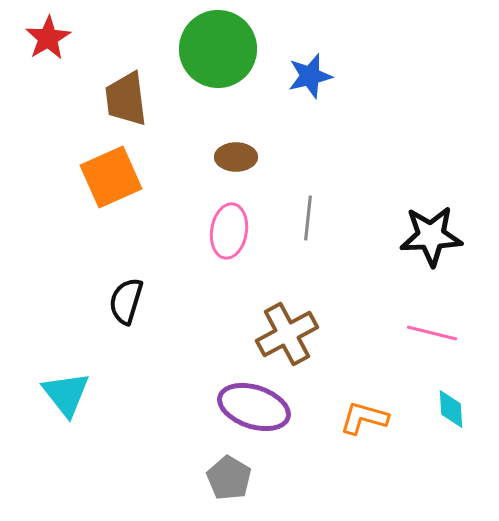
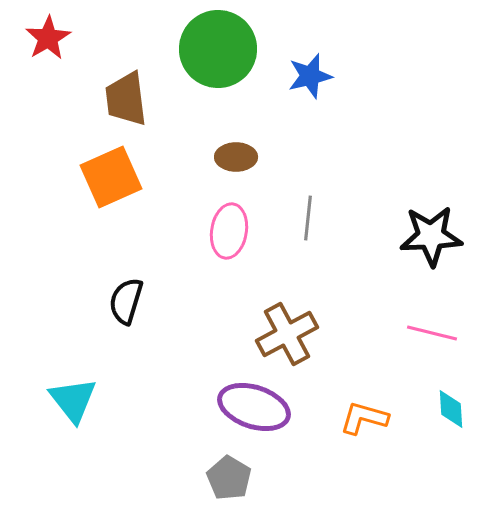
cyan triangle: moved 7 px right, 6 px down
